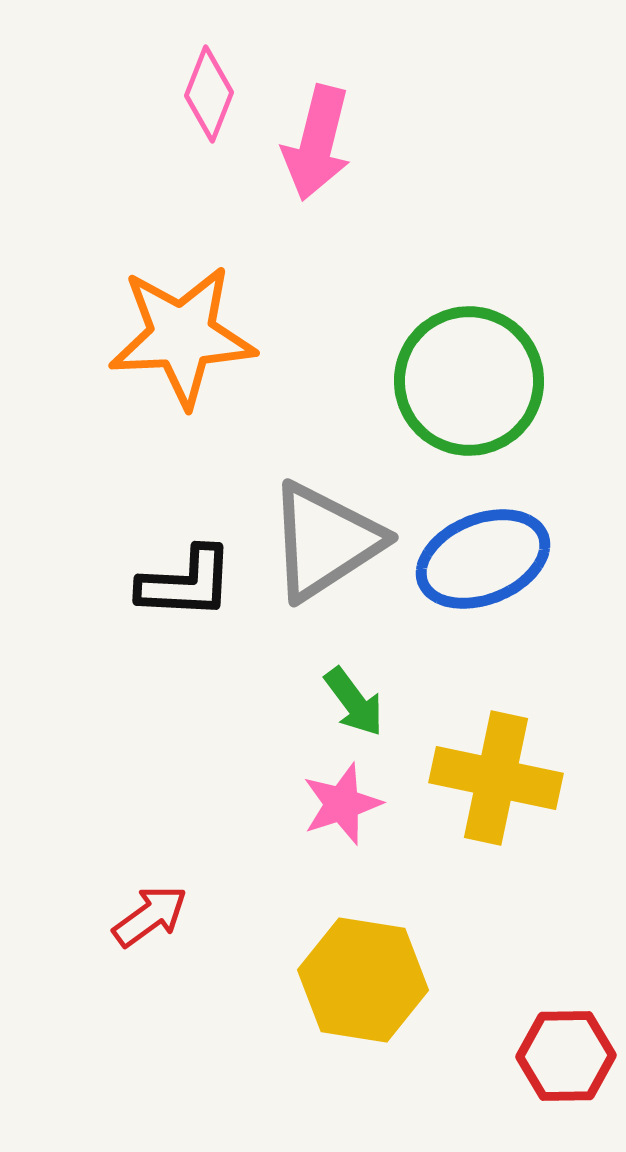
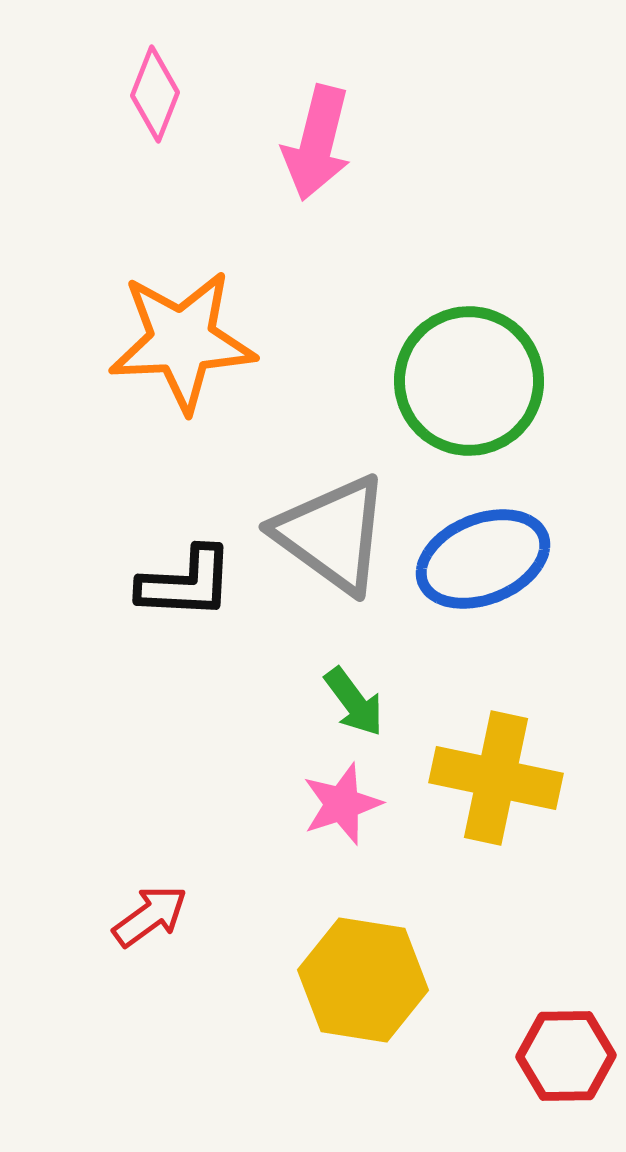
pink diamond: moved 54 px left
orange star: moved 5 px down
gray triangle: moved 7 px right, 7 px up; rotated 51 degrees counterclockwise
